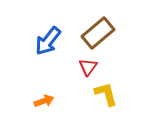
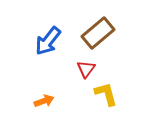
red triangle: moved 2 px left, 2 px down
